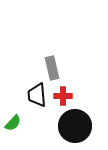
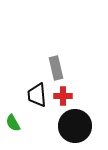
gray rectangle: moved 4 px right
green semicircle: rotated 108 degrees clockwise
